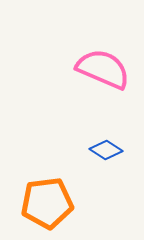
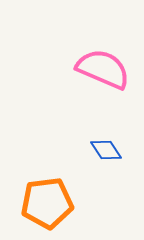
blue diamond: rotated 24 degrees clockwise
